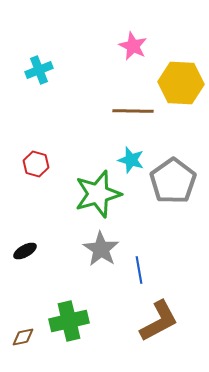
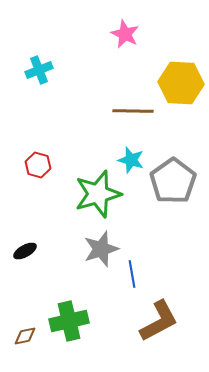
pink star: moved 8 px left, 12 px up
red hexagon: moved 2 px right, 1 px down
gray star: rotated 21 degrees clockwise
blue line: moved 7 px left, 4 px down
brown diamond: moved 2 px right, 1 px up
